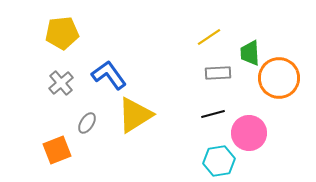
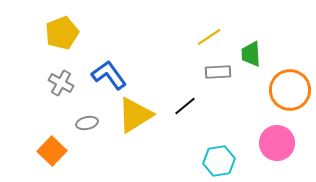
yellow pentagon: rotated 16 degrees counterclockwise
green trapezoid: moved 1 px right, 1 px down
gray rectangle: moved 1 px up
orange circle: moved 11 px right, 12 px down
gray cross: rotated 20 degrees counterclockwise
black line: moved 28 px left, 8 px up; rotated 25 degrees counterclockwise
gray ellipse: rotated 45 degrees clockwise
pink circle: moved 28 px right, 10 px down
orange square: moved 5 px left, 1 px down; rotated 24 degrees counterclockwise
